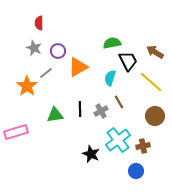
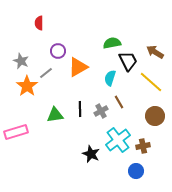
gray star: moved 13 px left, 13 px down
